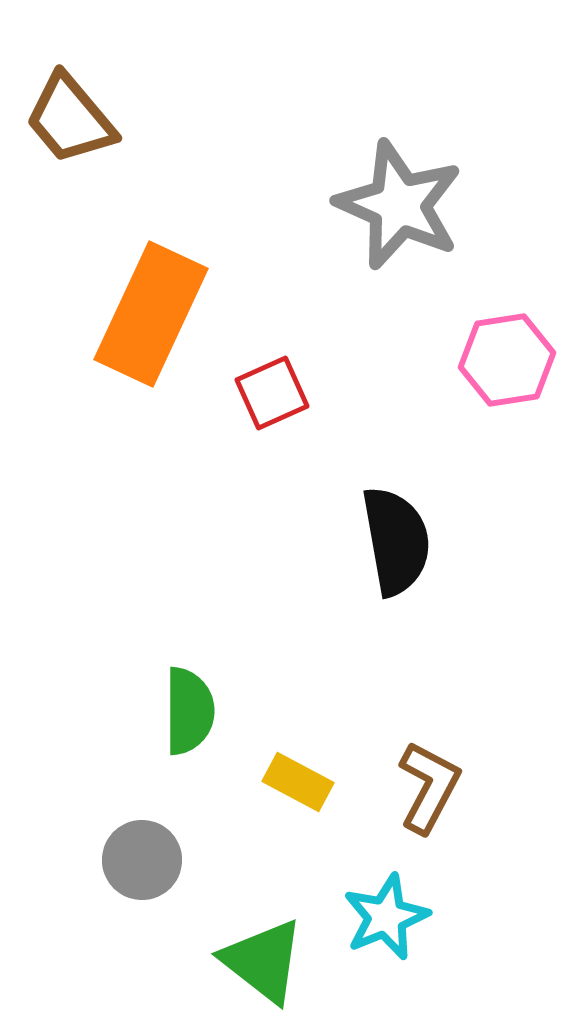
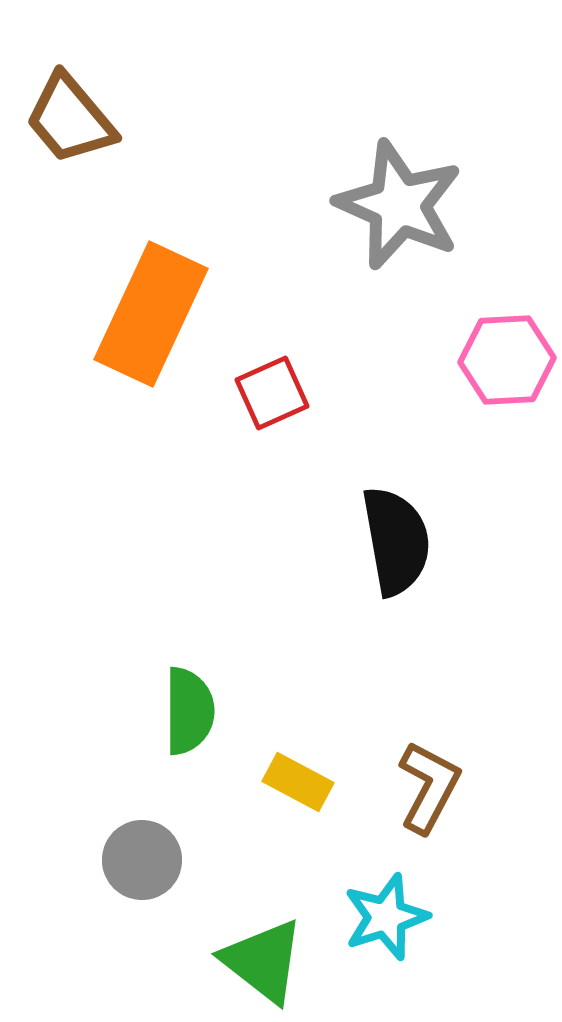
pink hexagon: rotated 6 degrees clockwise
cyan star: rotated 4 degrees clockwise
